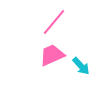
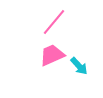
cyan arrow: moved 2 px left
